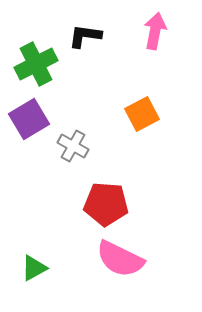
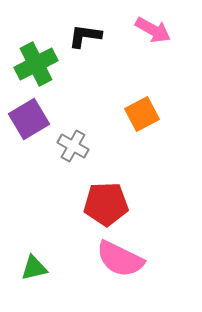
pink arrow: moved 2 px left, 1 px up; rotated 108 degrees clockwise
red pentagon: rotated 6 degrees counterclockwise
green triangle: rotated 16 degrees clockwise
